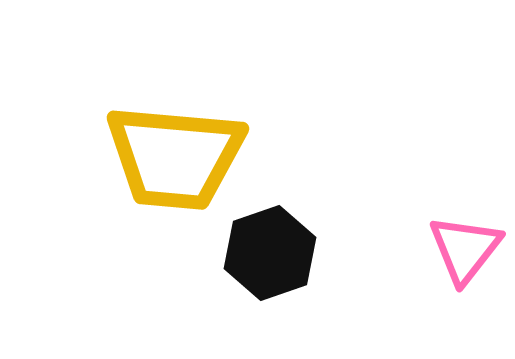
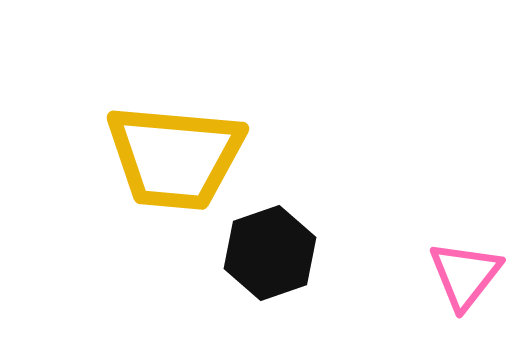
pink triangle: moved 26 px down
